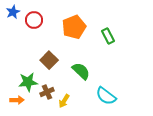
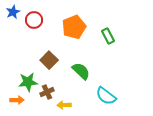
yellow arrow: moved 4 px down; rotated 56 degrees clockwise
